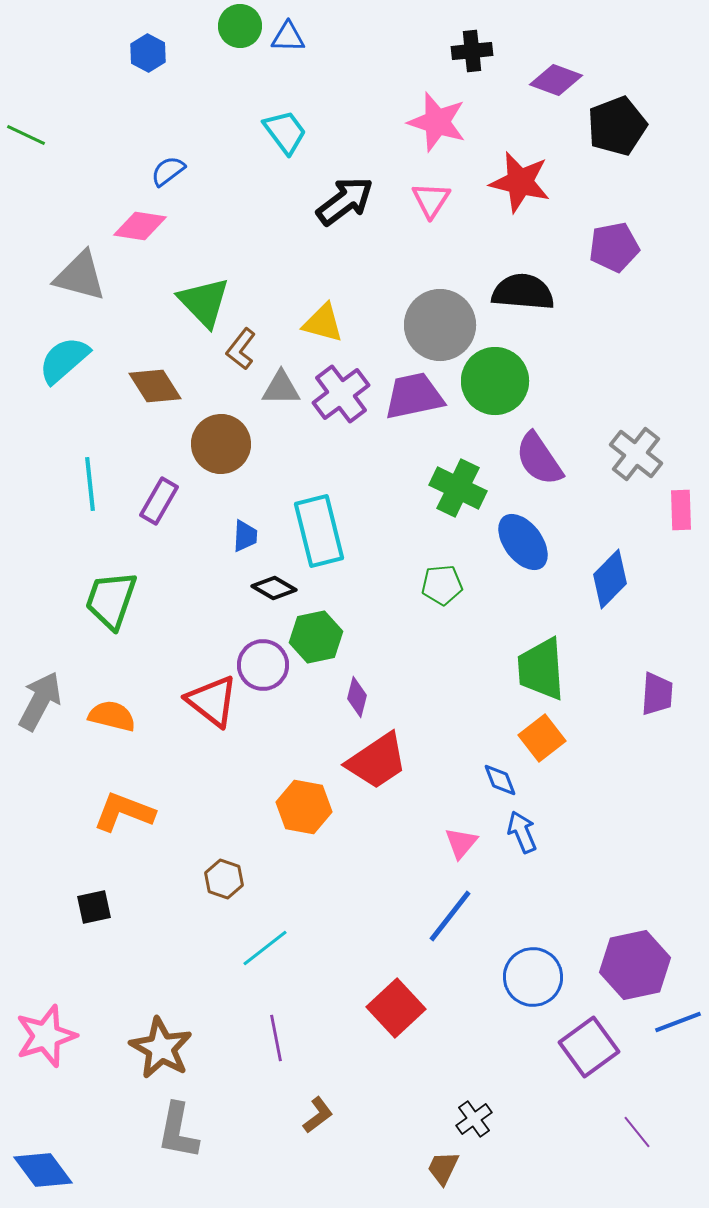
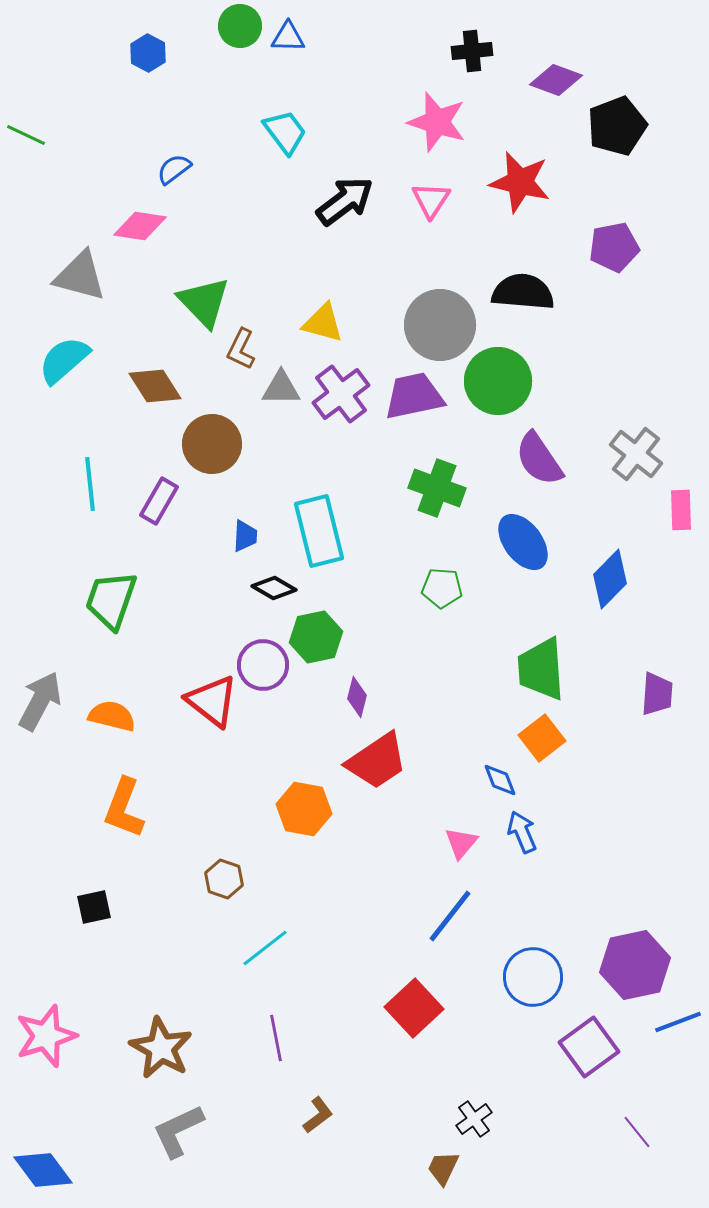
blue semicircle at (168, 171): moved 6 px right, 2 px up
brown L-shape at (241, 349): rotated 12 degrees counterclockwise
green circle at (495, 381): moved 3 px right
brown circle at (221, 444): moved 9 px left
green cross at (458, 488): moved 21 px left; rotated 6 degrees counterclockwise
green pentagon at (442, 585): moved 3 px down; rotated 9 degrees clockwise
orange hexagon at (304, 807): moved 2 px down
orange L-shape at (124, 812): moved 4 px up; rotated 90 degrees counterclockwise
red square at (396, 1008): moved 18 px right
gray L-shape at (178, 1131): rotated 54 degrees clockwise
